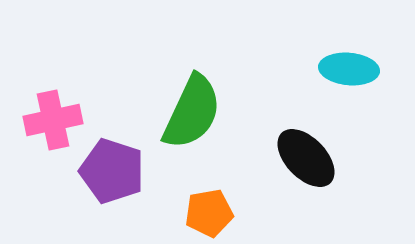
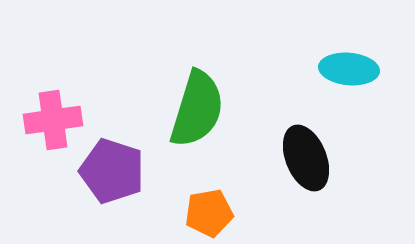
green semicircle: moved 5 px right, 3 px up; rotated 8 degrees counterclockwise
pink cross: rotated 4 degrees clockwise
black ellipse: rotated 22 degrees clockwise
